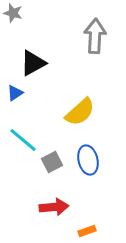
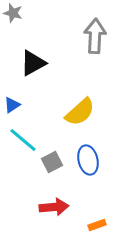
blue triangle: moved 3 px left, 12 px down
orange rectangle: moved 10 px right, 6 px up
